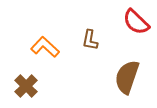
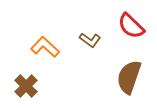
red semicircle: moved 5 px left, 4 px down
brown L-shape: rotated 65 degrees counterclockwise
brown semicircle: moved 2 px right
